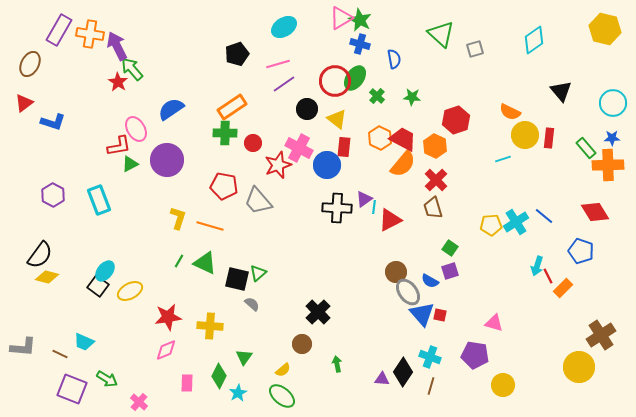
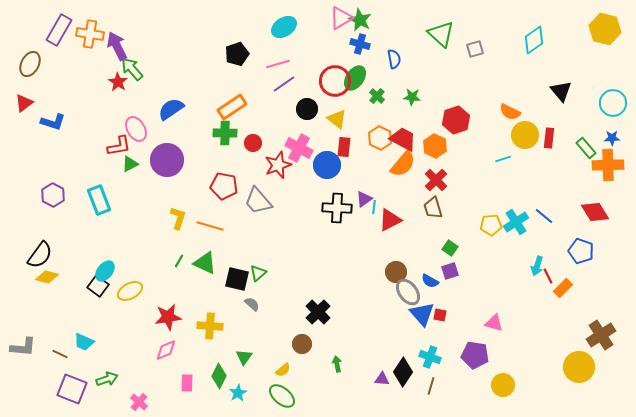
green arrow at (107, 379): rotated 50 degrees counterclockwise
